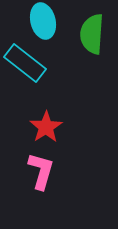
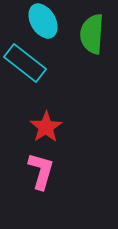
cyan ellipse: rotated 16 degrees counterclockwise
